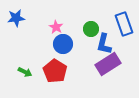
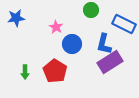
blue rectangle: rotated 45 degrees counterclockwise
green circle: moved 19 px up
blue circle: moved 9 px right
purple rectangle: moved 2 px right, 2 px up
green arrow: rotated 64 degrees clockwise
